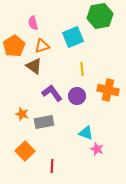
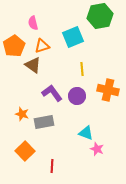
brown triangle: moved 1 px left, 1 px up
